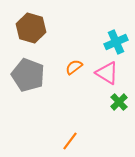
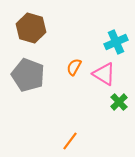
orange semicircle: rotated 24 degrees counterclockwise
pink triangle: moved 3 px left, 1 px down
